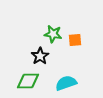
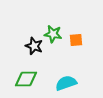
orange square: moved 1 px right
black star: moved 6 px left, 10 px up; rotated 18 degrees counterclockwise
green diamond: moved 2 px left, 2 px up
